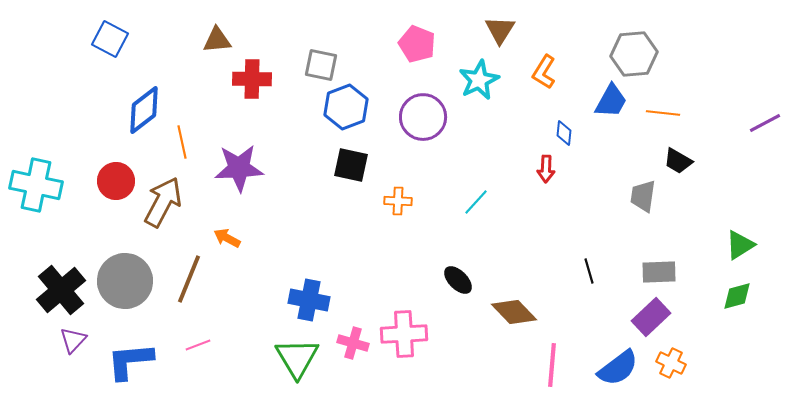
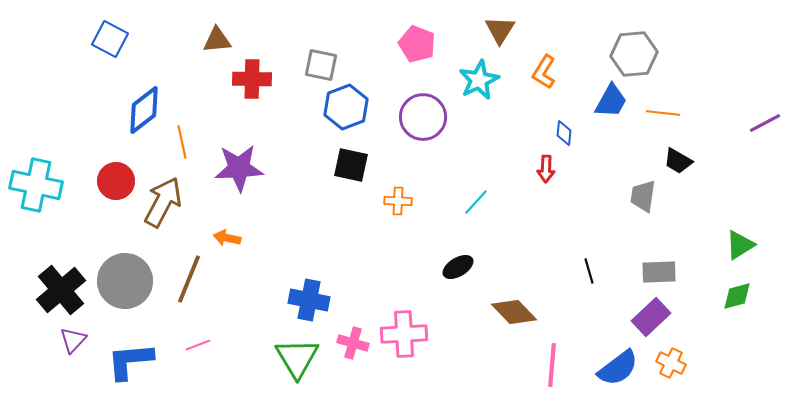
orange arrow at (227, 238): rotated 16 degrees counterclockwise
black ellipse at (458, 280): moved 13 px up; rotated 76 degrees counterclockwise
